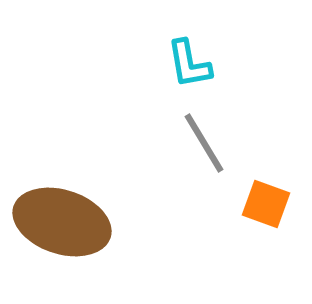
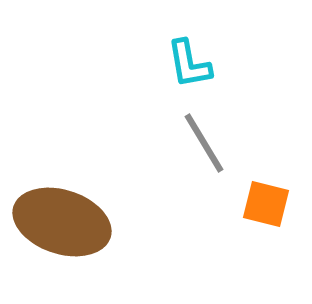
orange square: rotated 6 degrees counterclockwise
